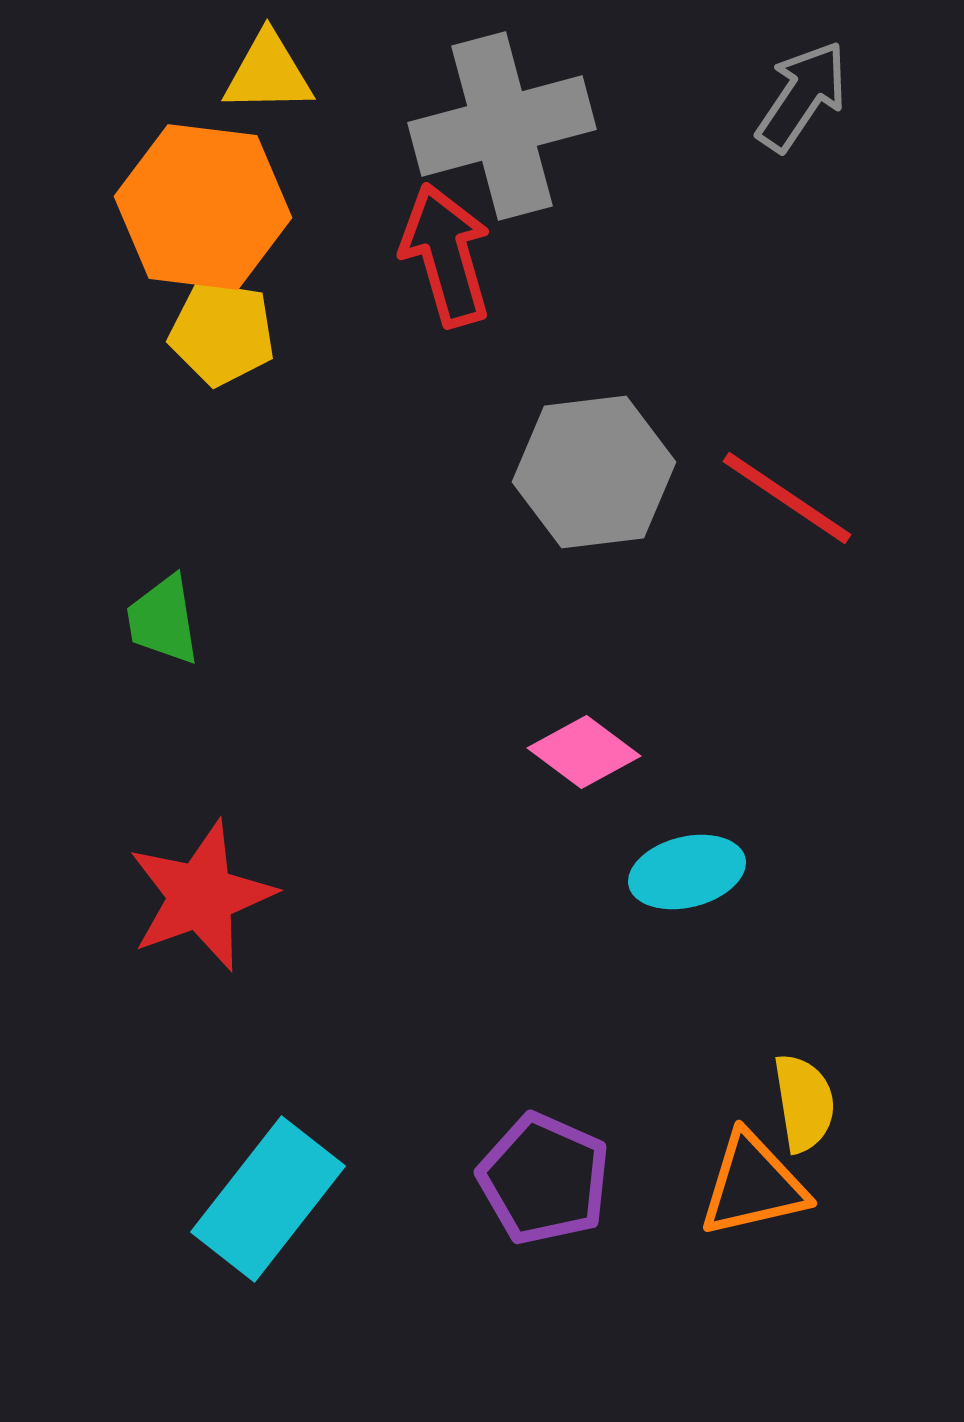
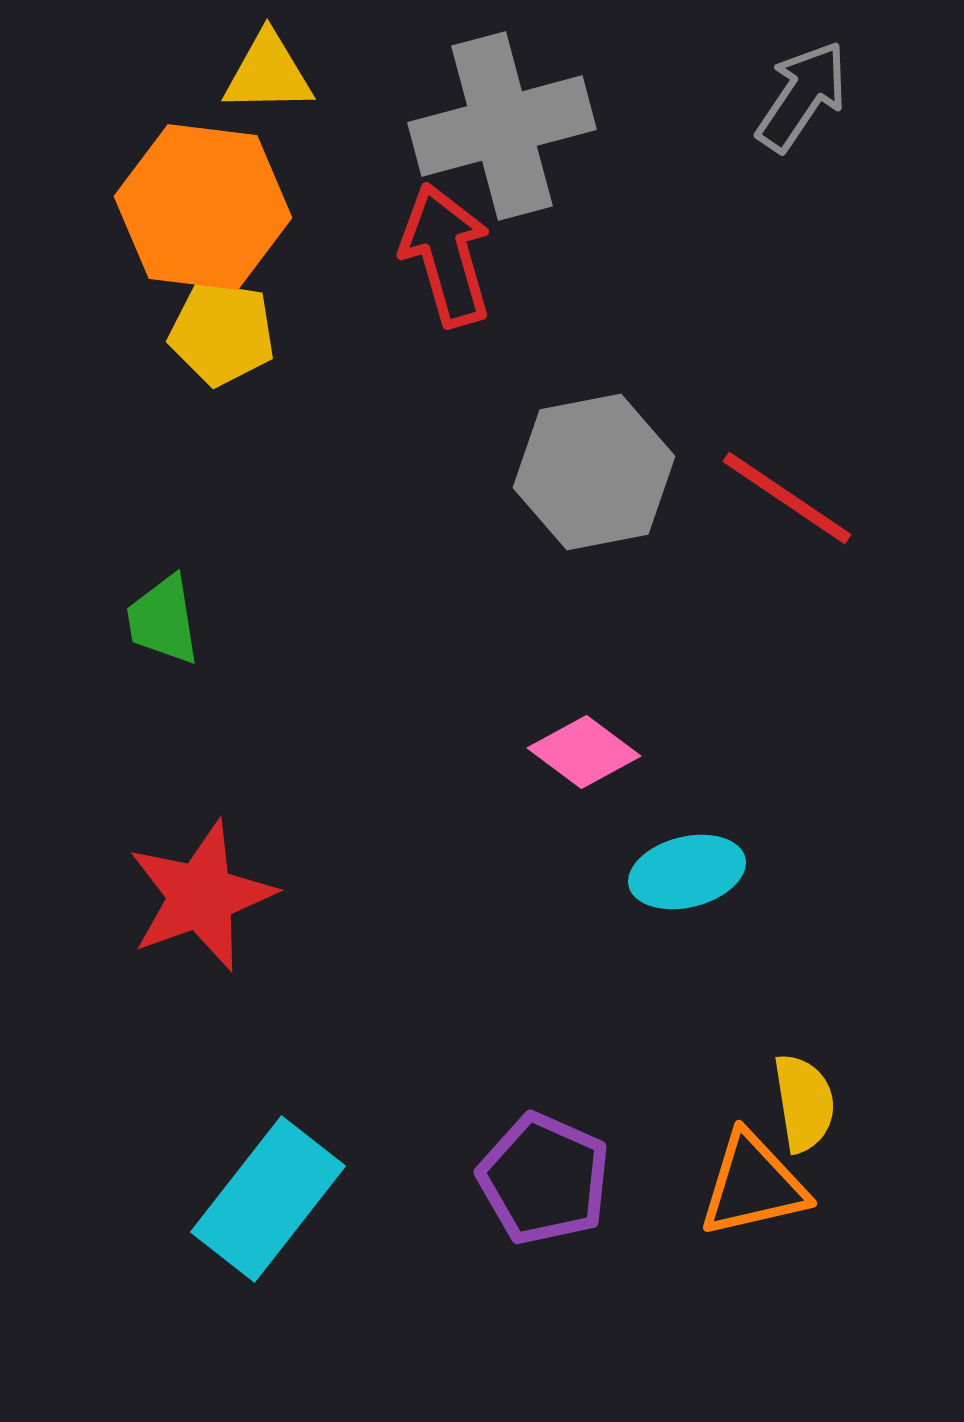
gray hexagon: rotated 4 degrees counterclockwise
